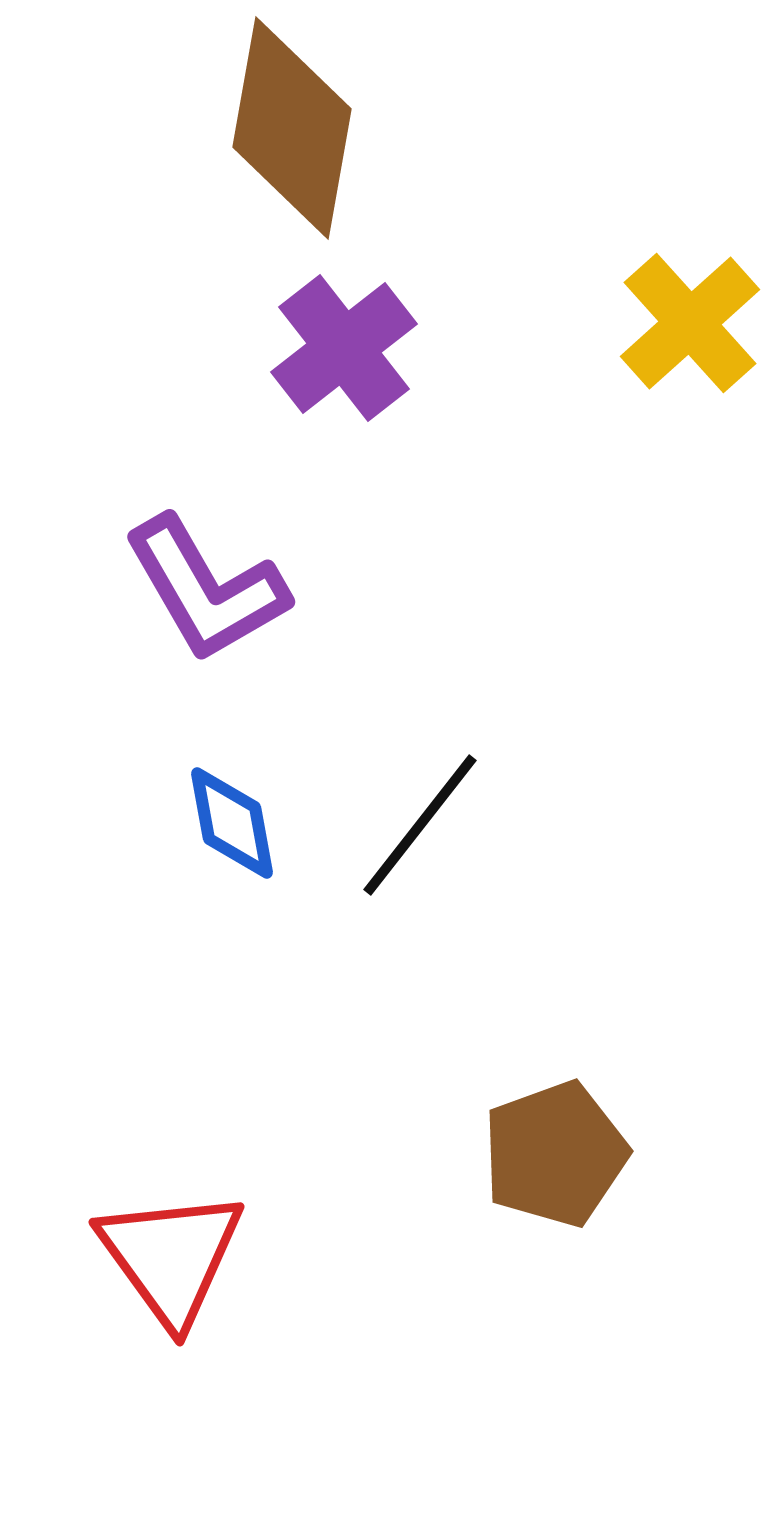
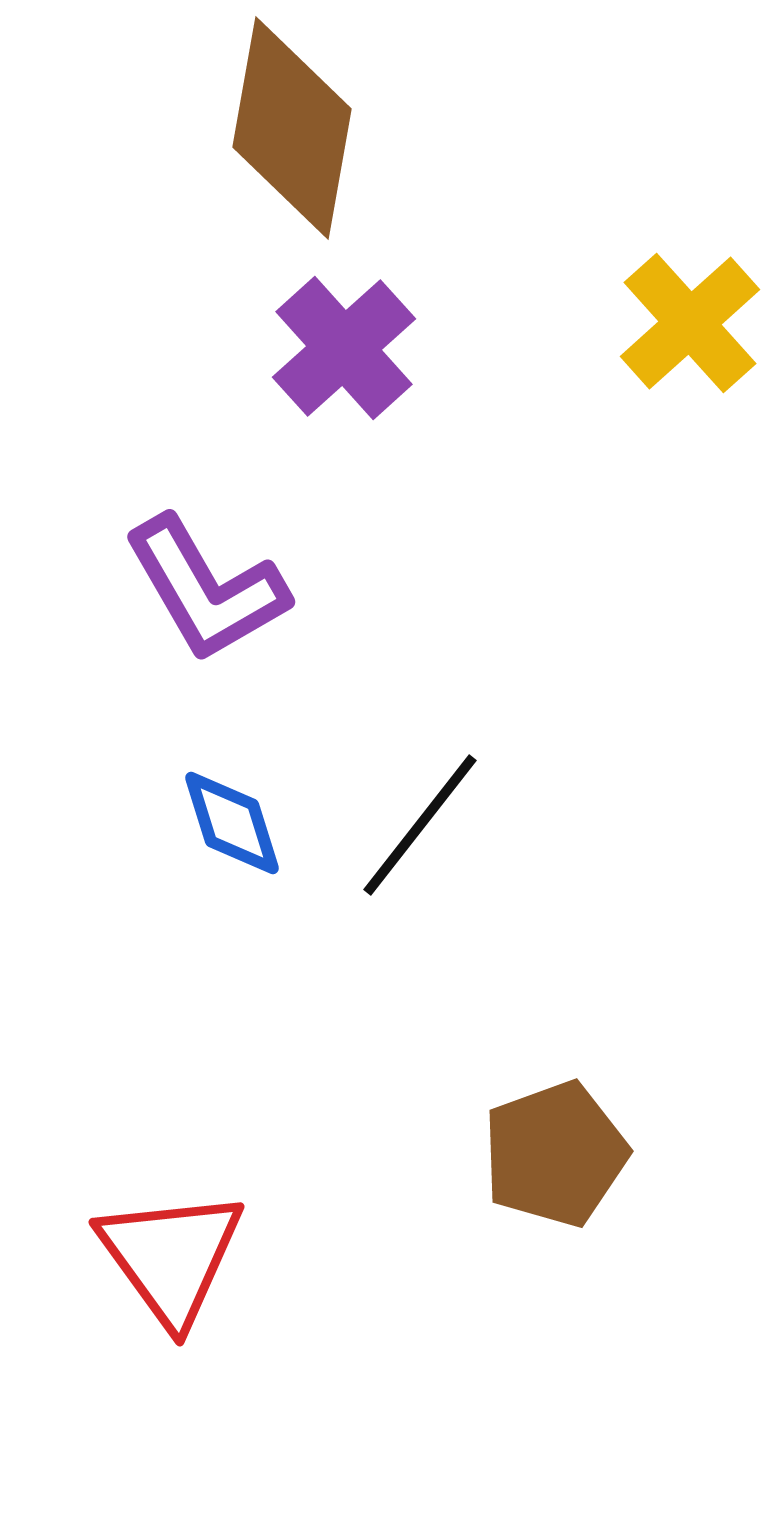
purple cross: rotated 4 degrees counterclockwise
blue diamond: rotated 7 degrees counterclockwise
